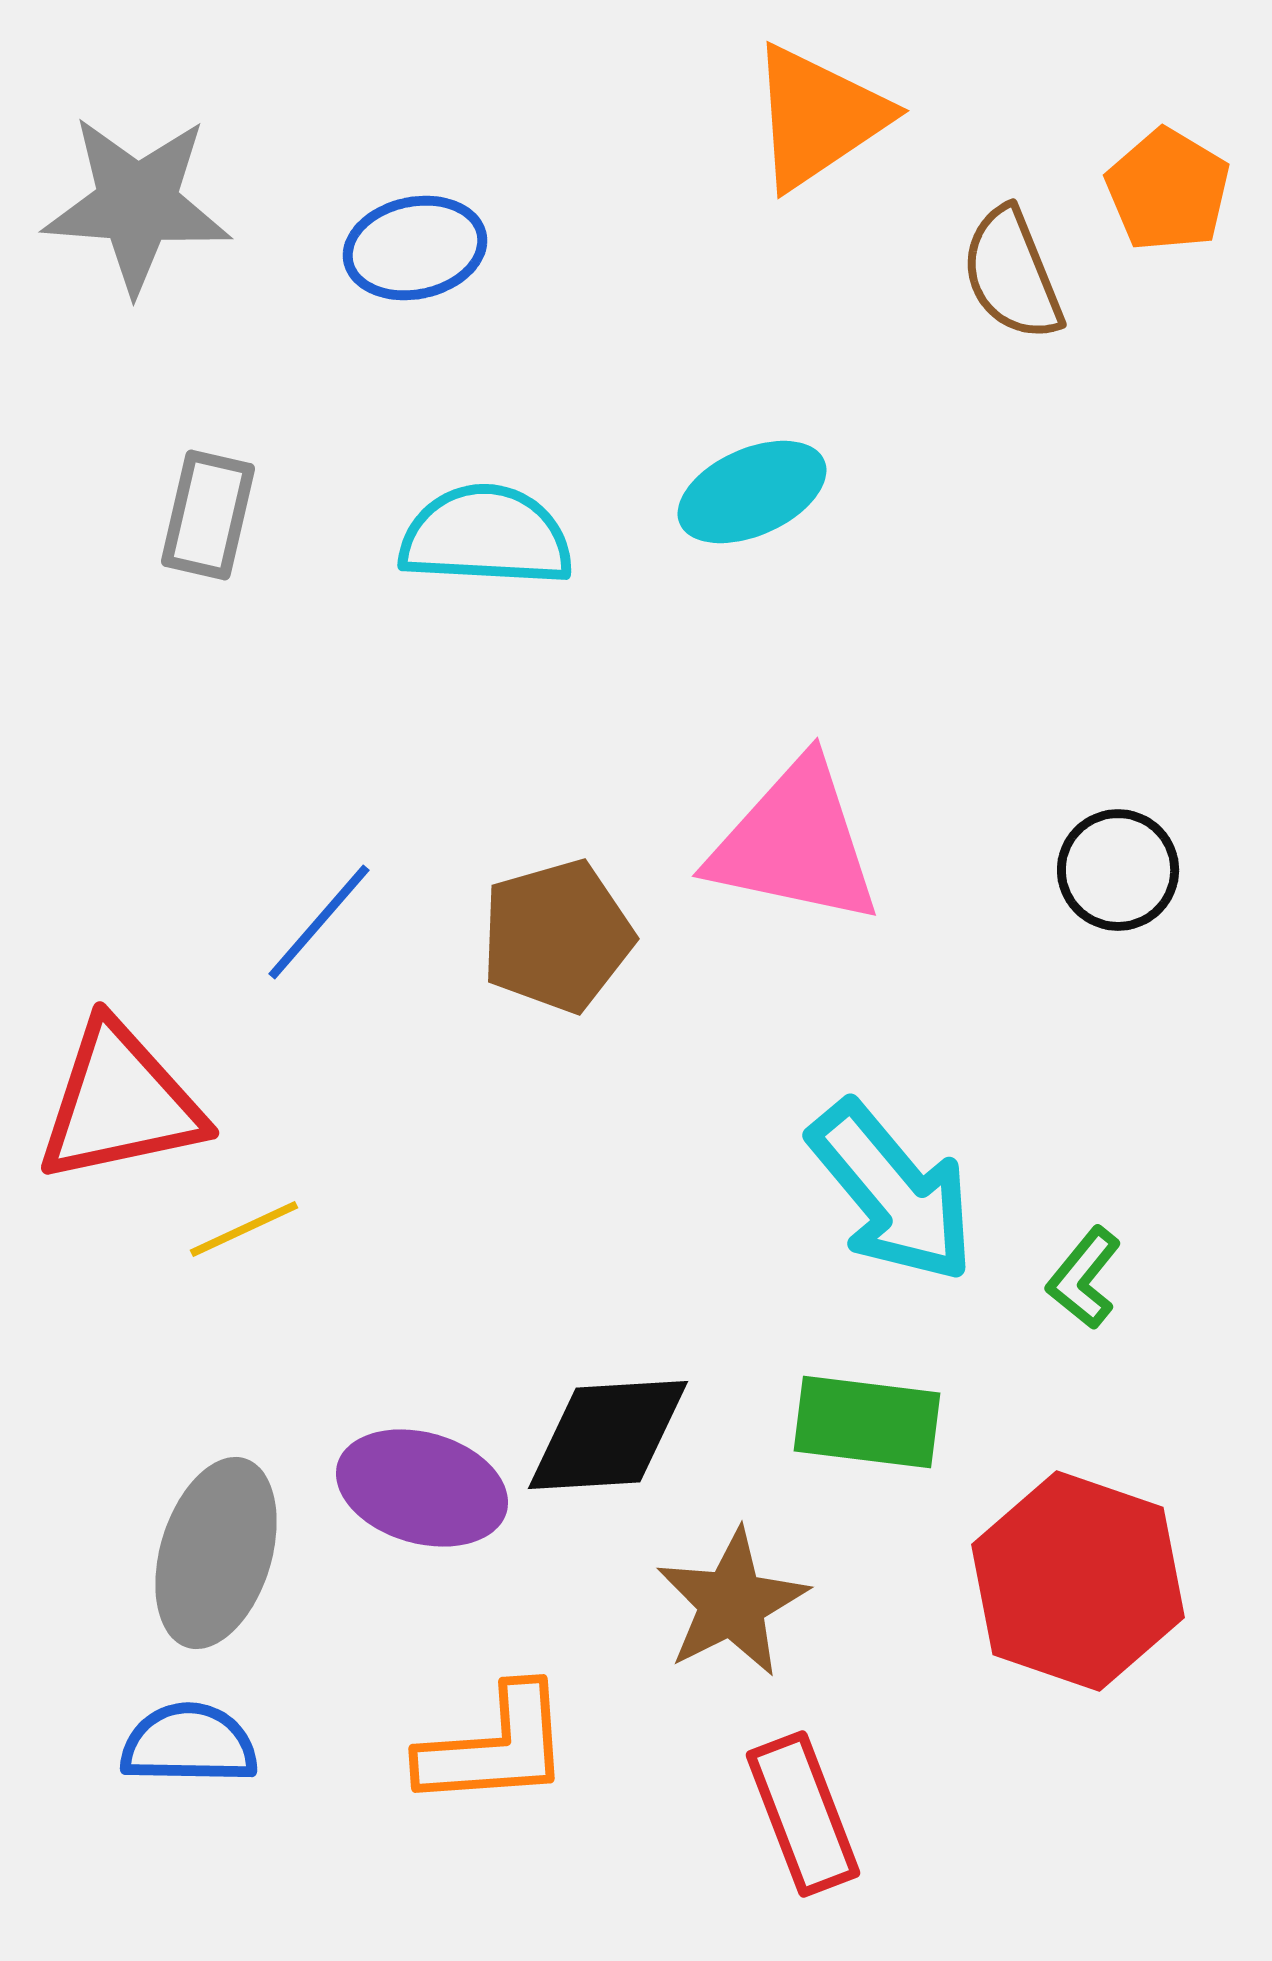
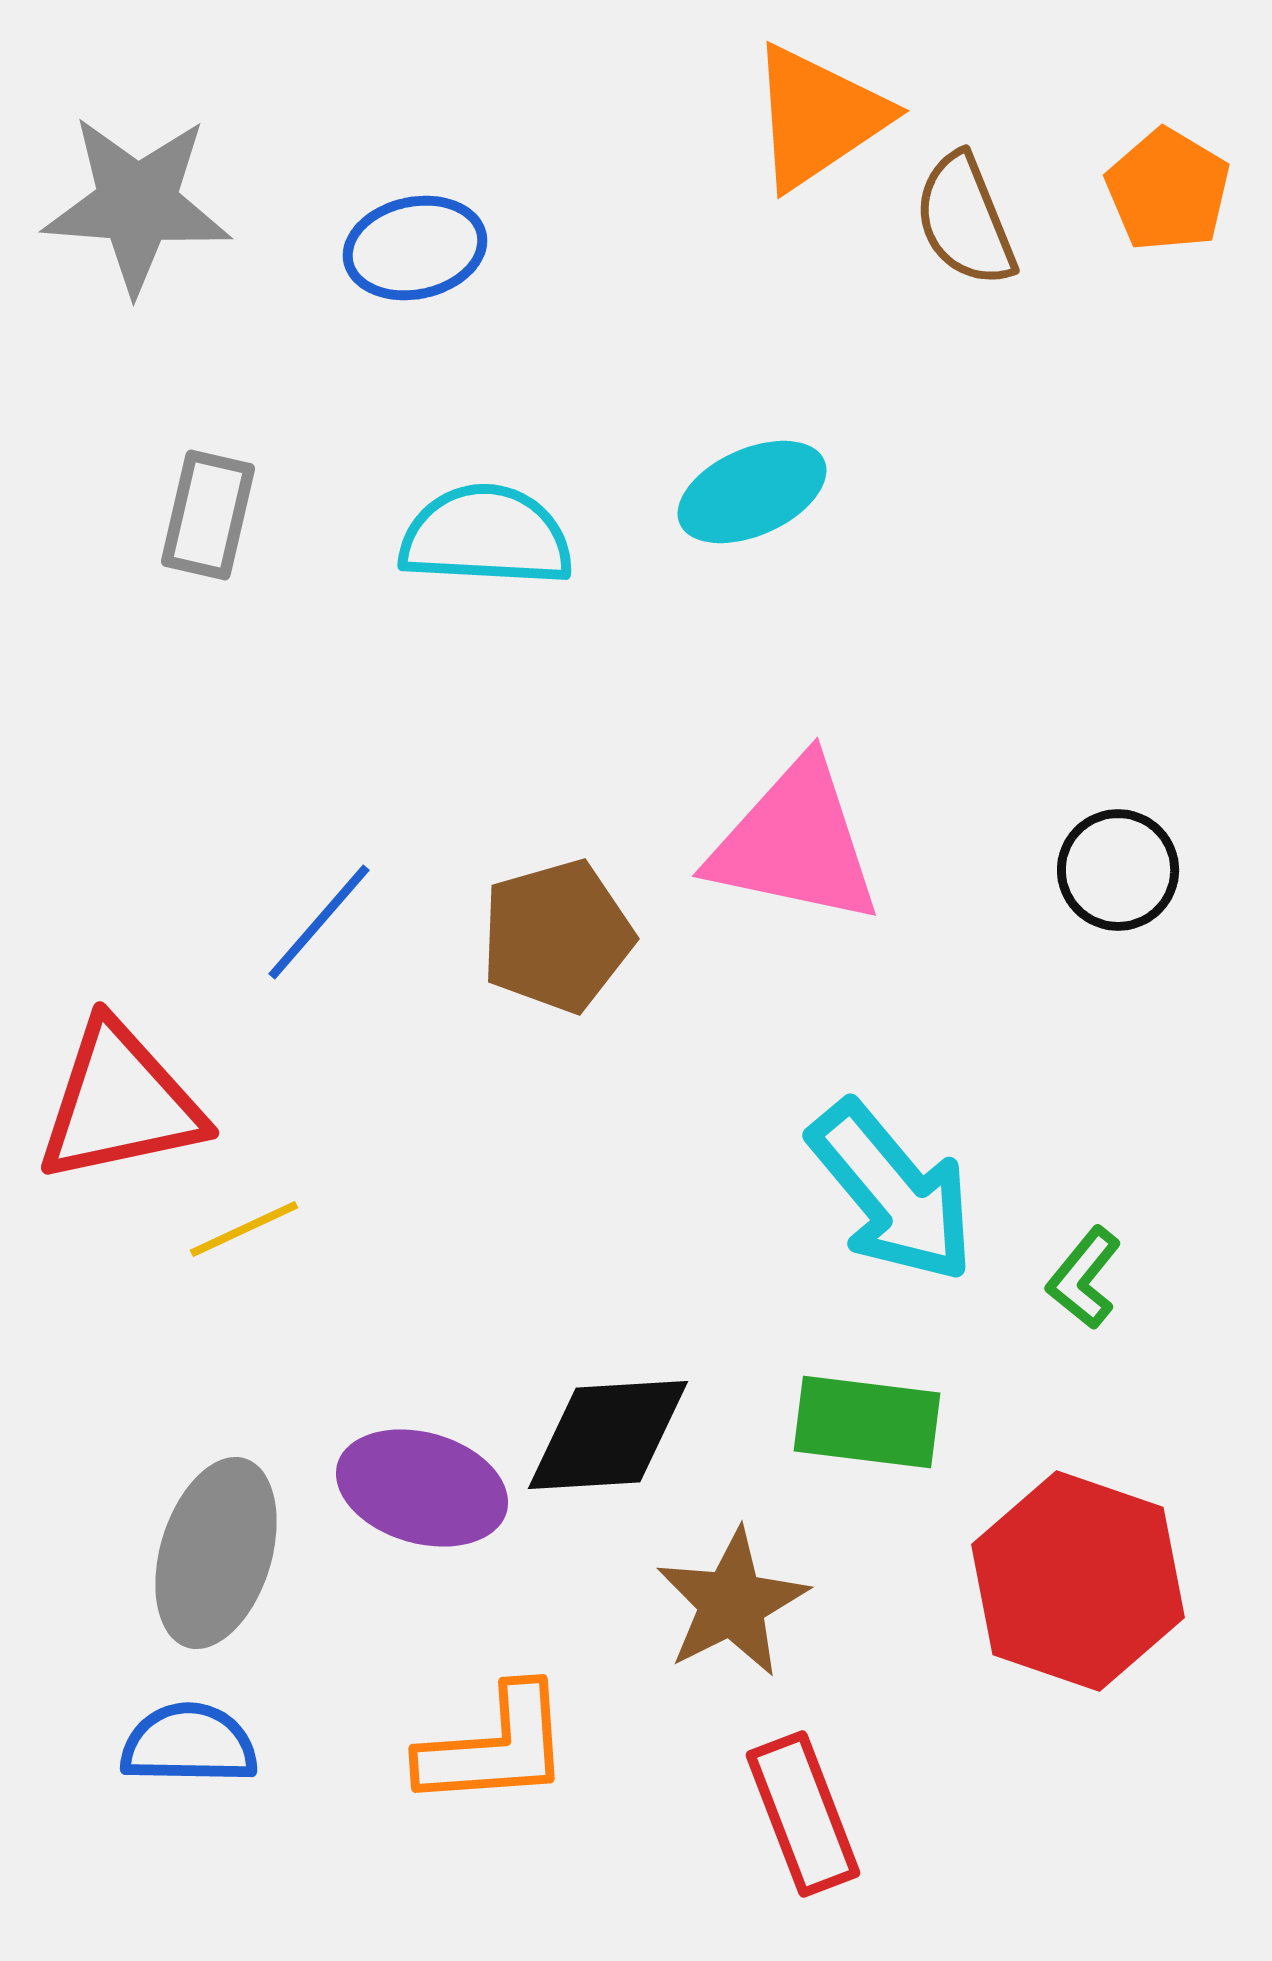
brown semicircle: moved 47 px left, 54 px up
